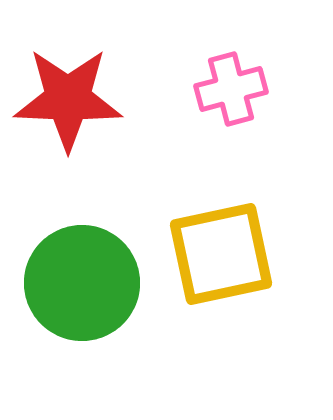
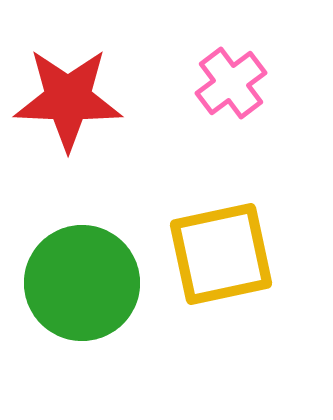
pink cross: moved 6 px up; rotated 22 degrees counterclockwise
